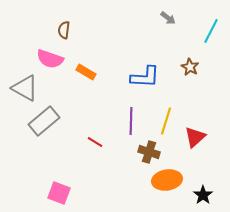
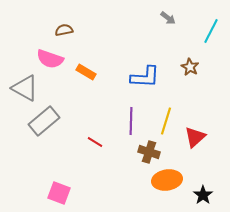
brown semicircle: rotated 72 degrees clockwise
